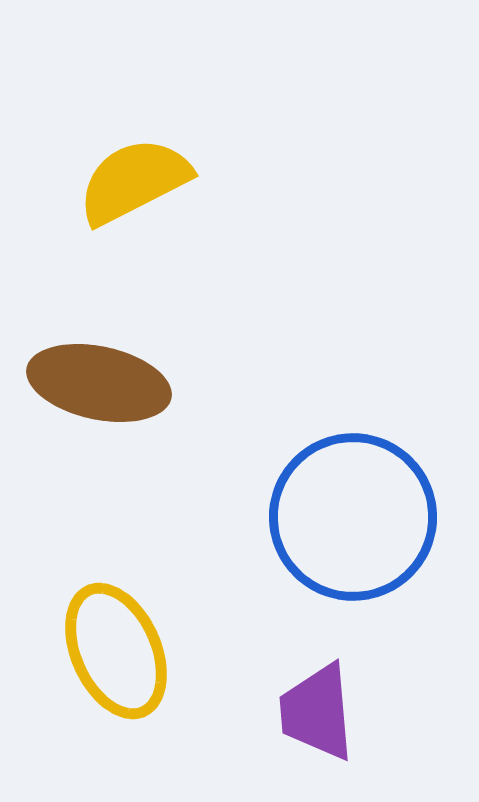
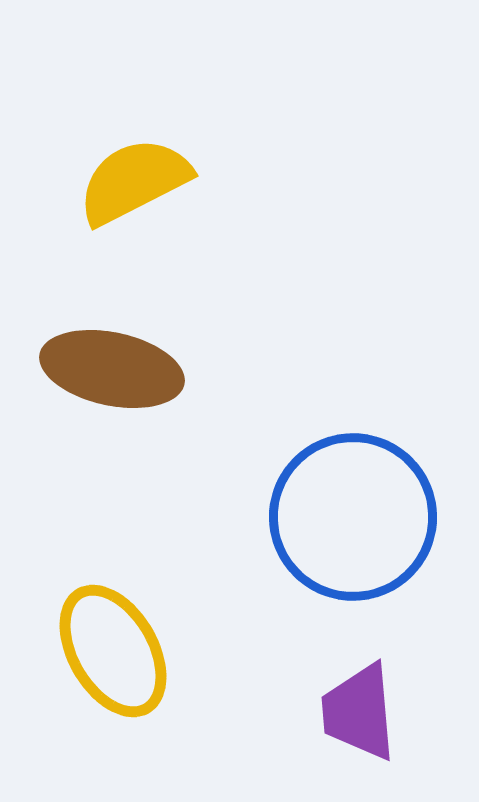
brown ellipse: moved 13 px right, 14 px up
yellow ellipse: moved 3 px left; rotated 6 degrees counterclockwise
purple trapezoid: moved 42 px right
